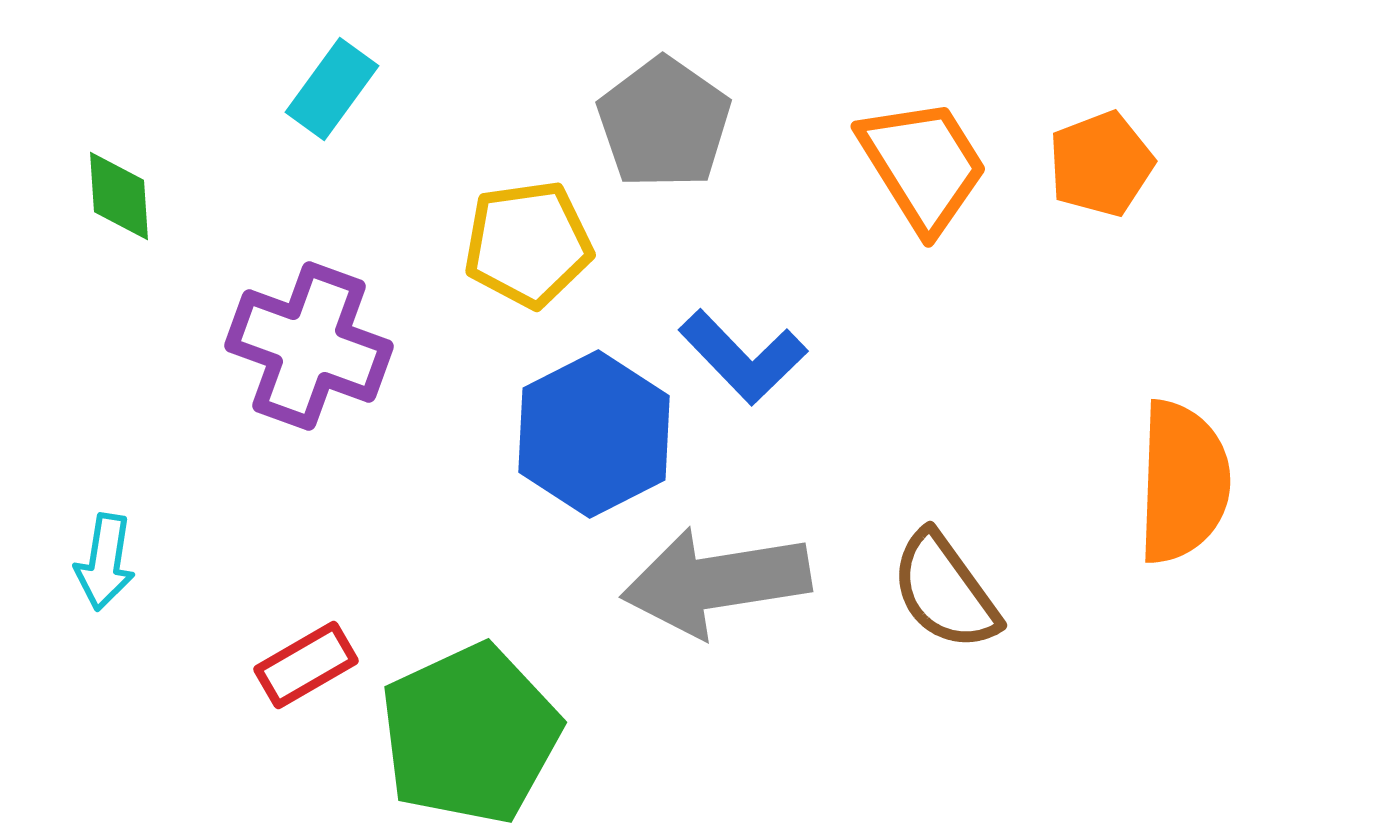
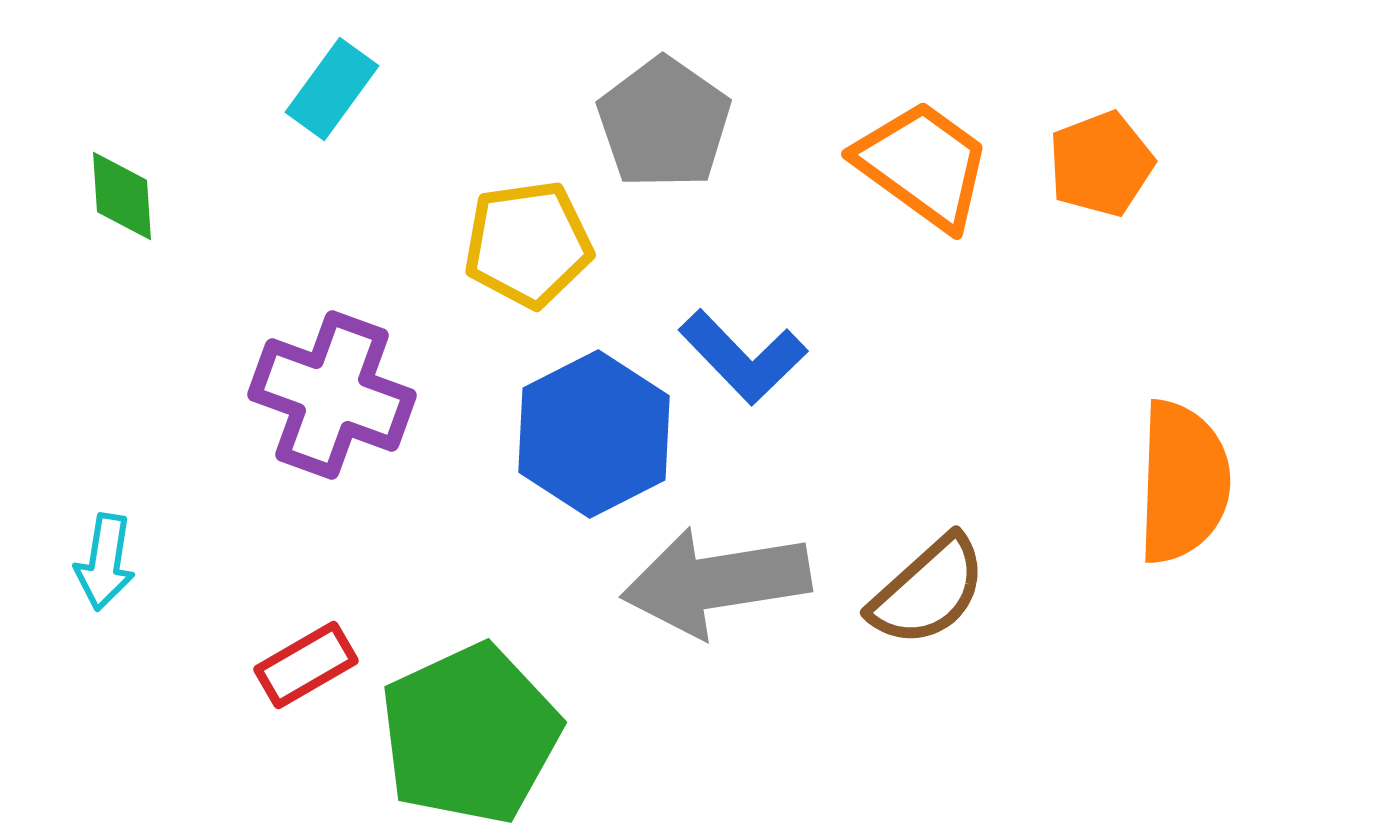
orange trapezoid: rotated 22 degrees counterclockwise
green diamond: moved 3 px right
purple cross: moved 23 px right, 49 px down
brown semicircle: moved 17 px left; rotated 96 degrees counterclockwise
